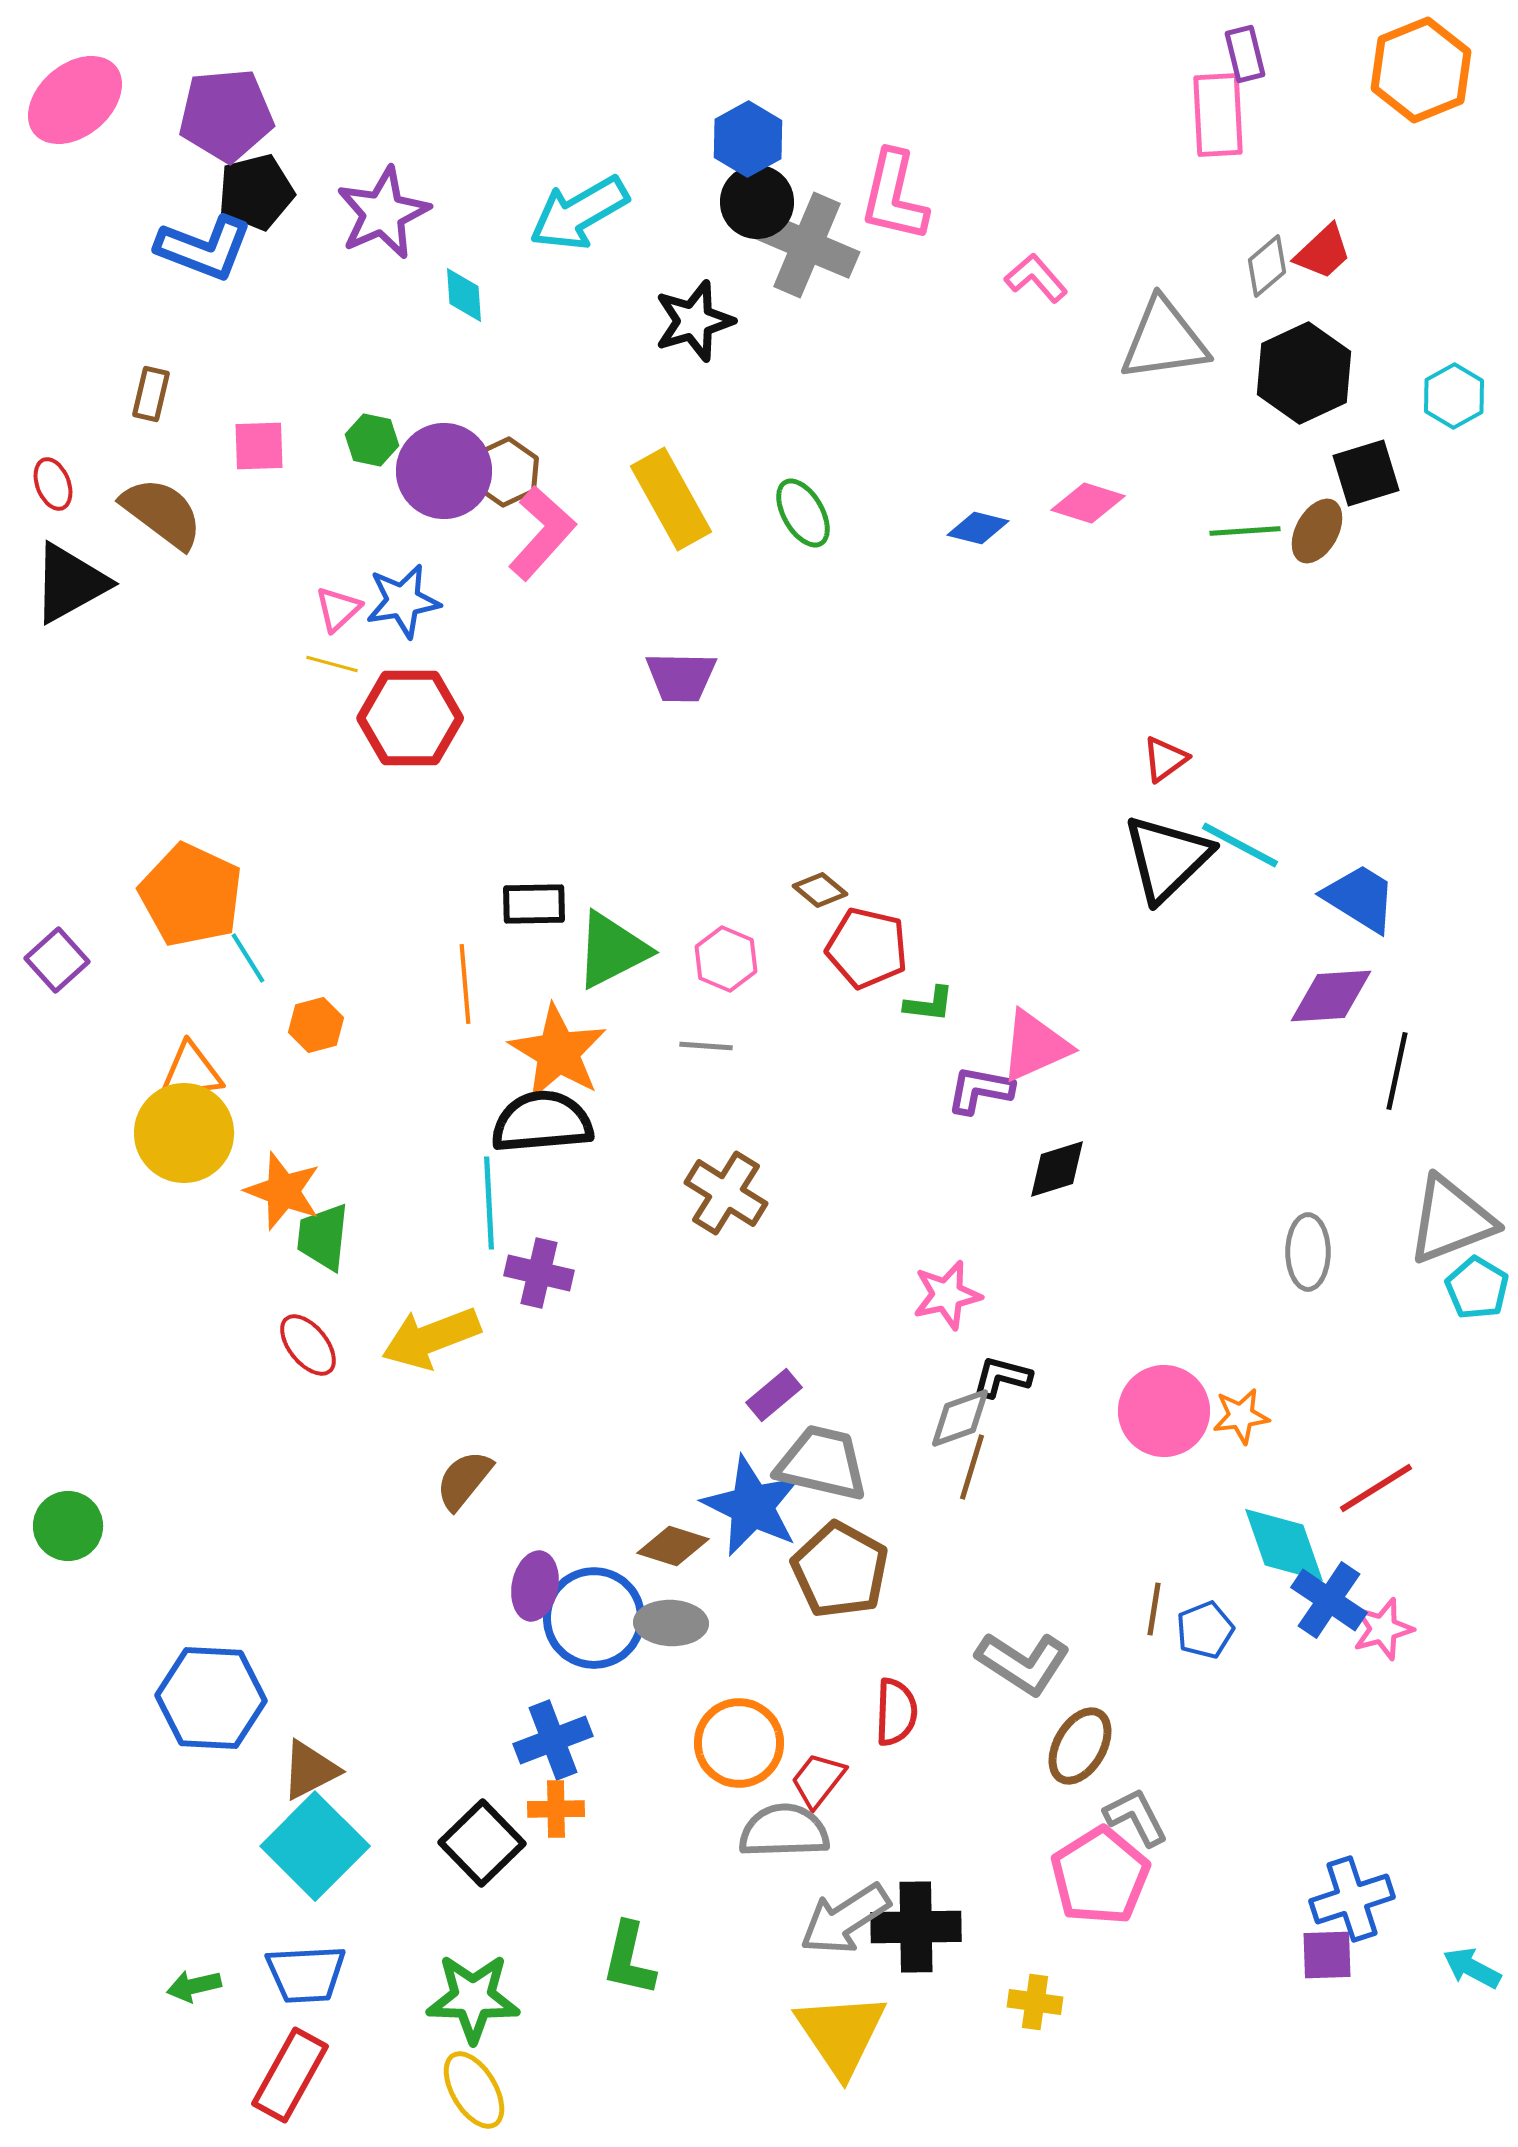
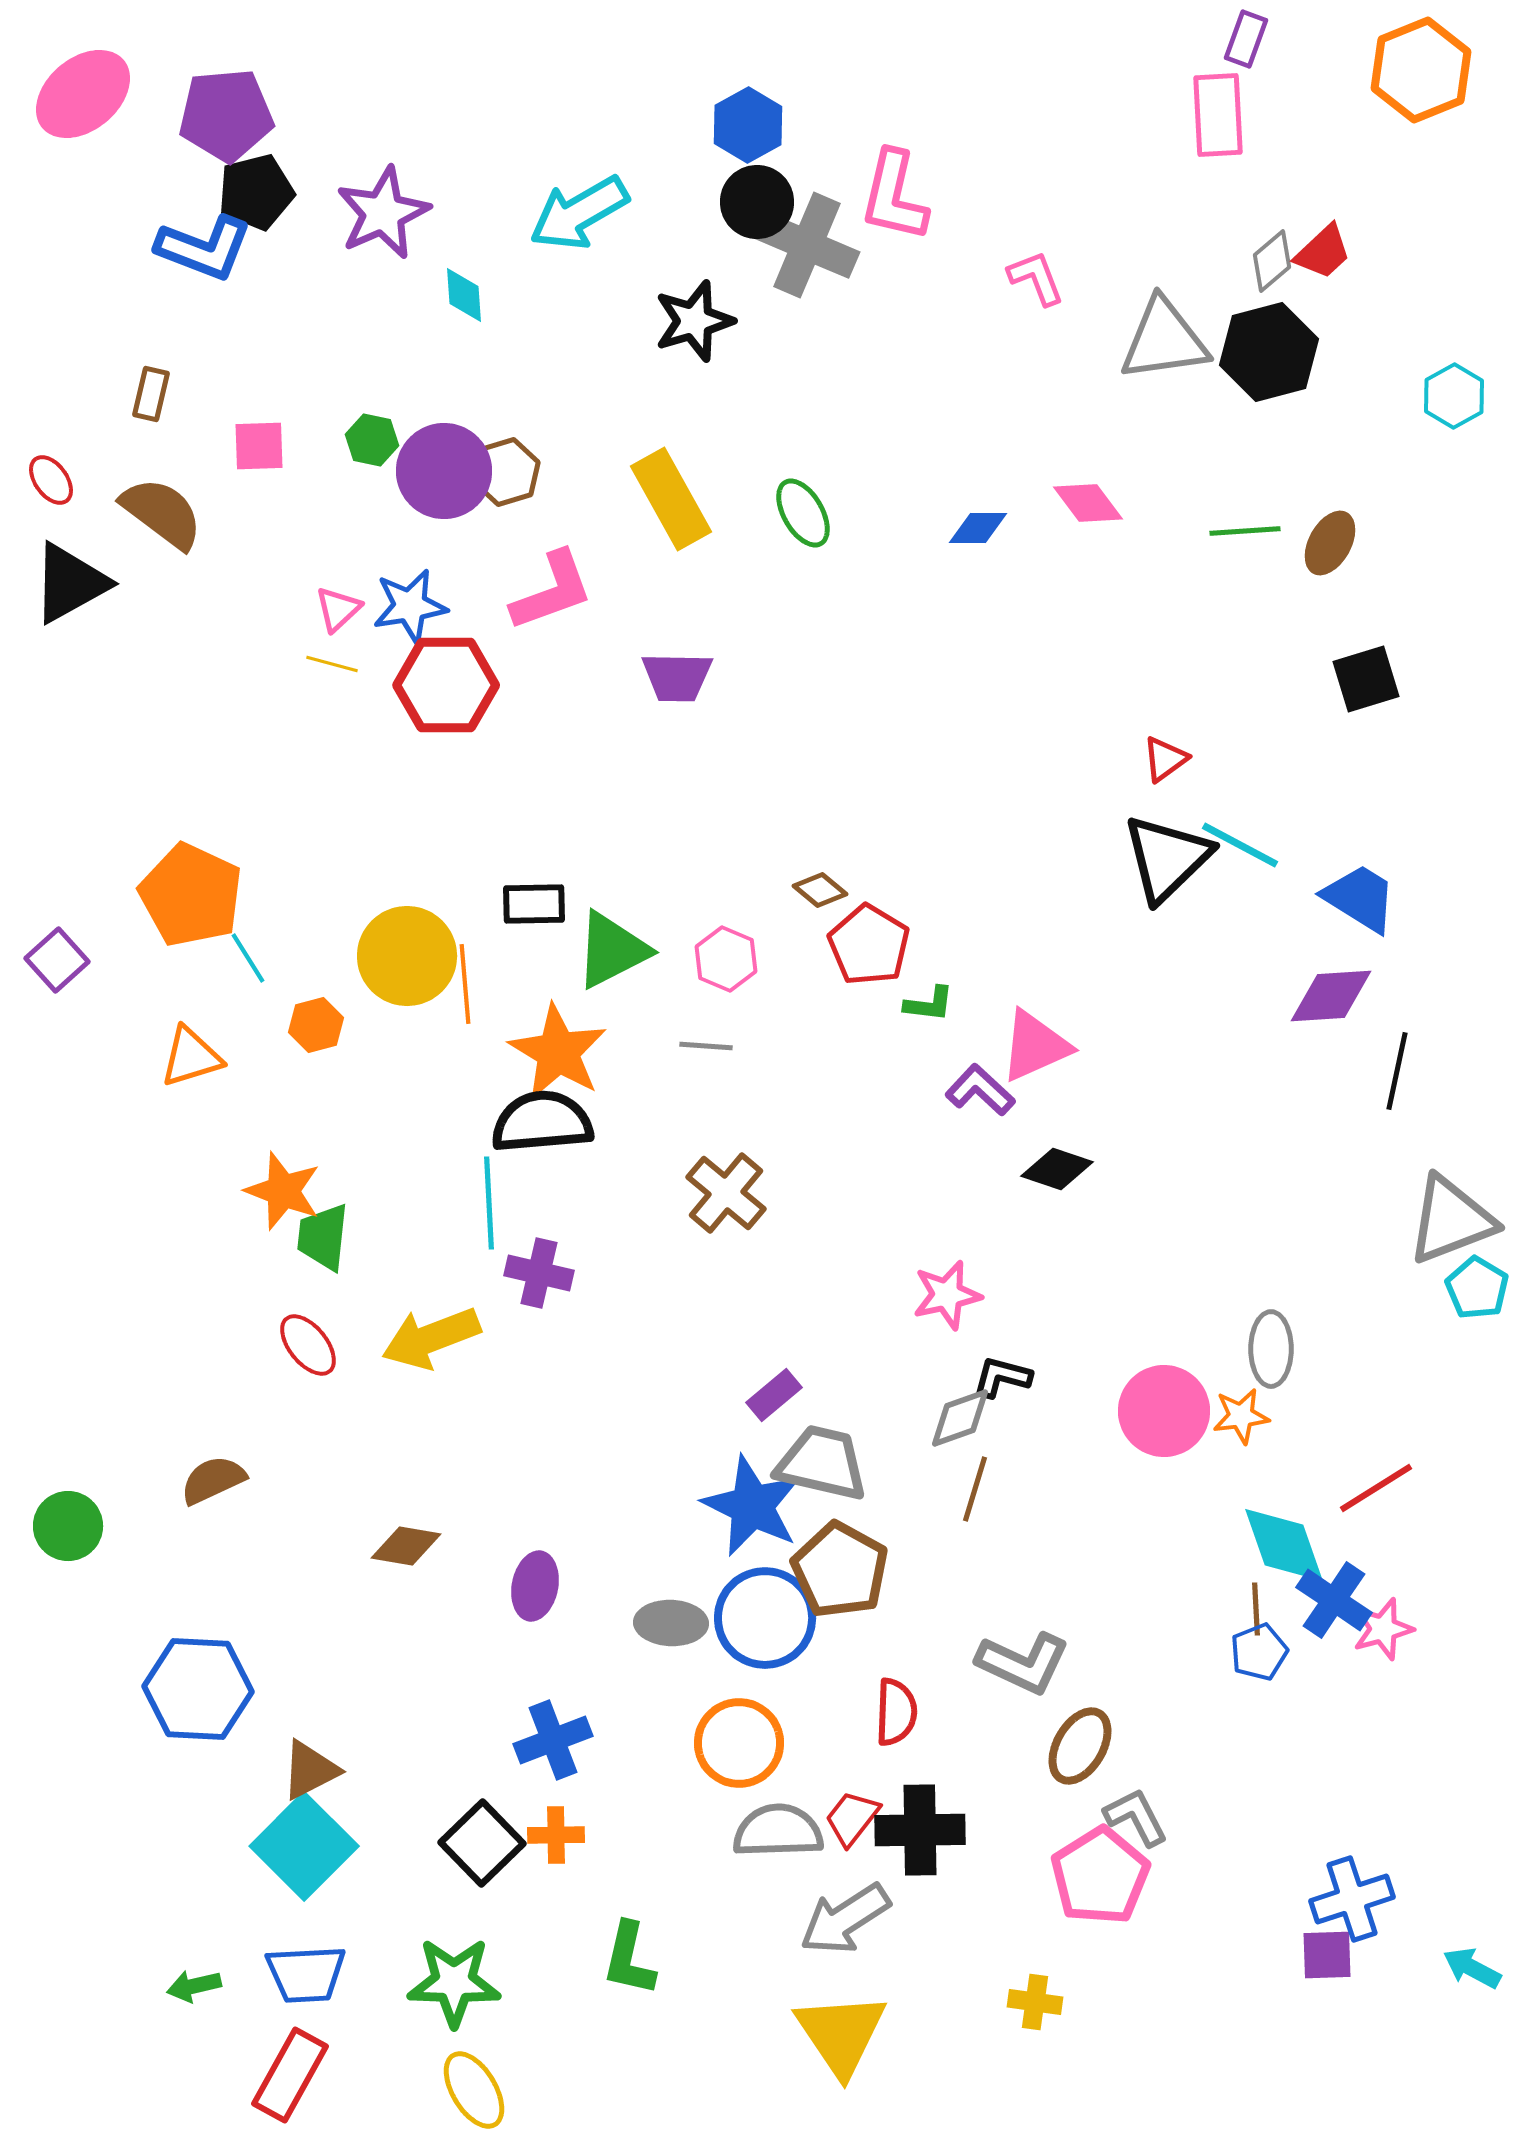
purple rectangle at (1245, 54): moved 1 px right, 15 px up; rotated 34 degrees clockwise
pink ellipse at (75, 100): moved 8 px right, 6 px up
blue hexagon at (748, 139): moved 14 px up
gray diamond at (1267, 266): moved 5 px right, 5 px up
pink L-shape at (1036, 278): rotated 20 degrees clockwise
black hexagon at (1304, 373): moved 35 px left, 21 px up; rotated 10 degrees clockwise
brown hexagon at (506, 472): rotated 8 degrees clockwise
black square at (1366, 473): moved 206 px down
red ellipse at (53, 484): moved 2 px left, 4 px up; rotated 15 degrees counterclockwise
pink diamond at (1088, 503): rotated 36 degrees clockwise
blue diamond at (978, 528): rotated 14 degrees counterclockwise
brown ellipse at (1317, 531): moved 13 px right, 12 px down
pink L-shape at (542, 533): moved 10 px right, 58 px down; rotated 28 degrees clockwise
blue star at (403, 601): moved 7 px right, 5 px down
purple trapezoid at (681, 677): moved 4 px left
red hexagon at (410, 718): moved 36 px right, 33 px up
red pentagon at (867, 948): moved 2 px right, 3 px up; rotated 18 degrees clockwise
orange triangle at (191, 1072): moved 15 px up; rotated 10 degrees counterclockwise
purple L-shape at (980, 1090): rotated 32 degrees clockwise
yellow circle at (184, 1133): moved 223 px right, 177 px up
black diamond at (1057, 1169): rotated 36 degrees clockwise
brown cross at (726, 1193): rotated 8 degrees clockwise
gray ellipse at (1308, 1252): moved 37 px left, 97 px down
brown line at (972, 1467): moved 3 px right, 22 px down
brown semicircle at (464, 1480): moved 251 px left; rotated 26 degrees clockwise
brown diamond at (673, 1546): moved 267 px left; rotated 8 degrees counterclockwise
blue cross at (1329, 1600): moved 5 px right
brown line at (1154, 1609): moved 102 px right; rotated 12 degrees counterclockwise
blue circle at (594, 1618): moved 171 px right
blue pentagon at (1205, 1630): moved 54 px right, 22 px down
gray L-shape at (1023, 1663): rotated 8 degrees counterclockwise
blue hexagon at (211, 1698): moved 13 px left, 9 px up
red trapezoid at (818, 1780): moved 34 px right, 38 px down
orange cross at (556, 1809): moved 26 px down
gray semicircle at (784, 1831): moved 6 px left
cyan square at (315, 1846): moved 11 px left
black cross at (916, 1927): moved 4 px right, 97 px up
green star at (473, 1998): moved 19 px left, 16 px up
